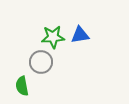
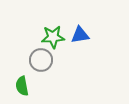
gray circle: moved 2 px up
